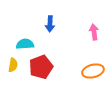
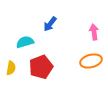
blue arrow: rotated 35 degrees clockwise
cyan semicircle: moved 2 px up; rotated 12 degrees counterclockwise
yellow semicircle: moved 2 px left, 3 px down
orange ellipse: moved 2 px left, 10 px up
